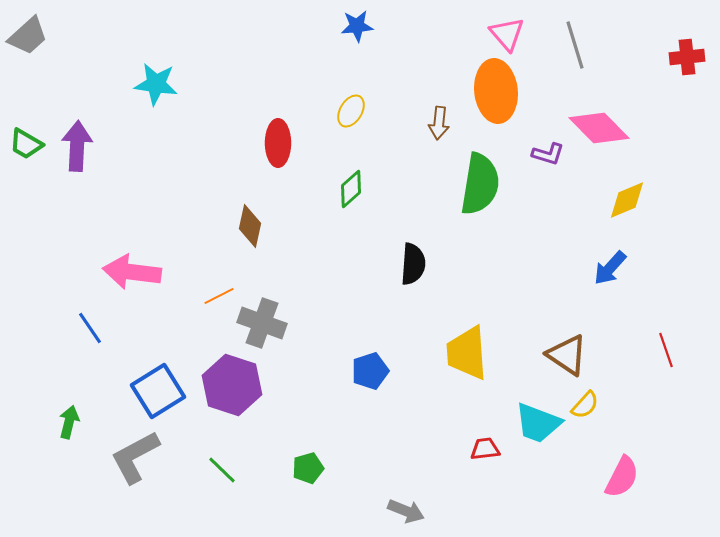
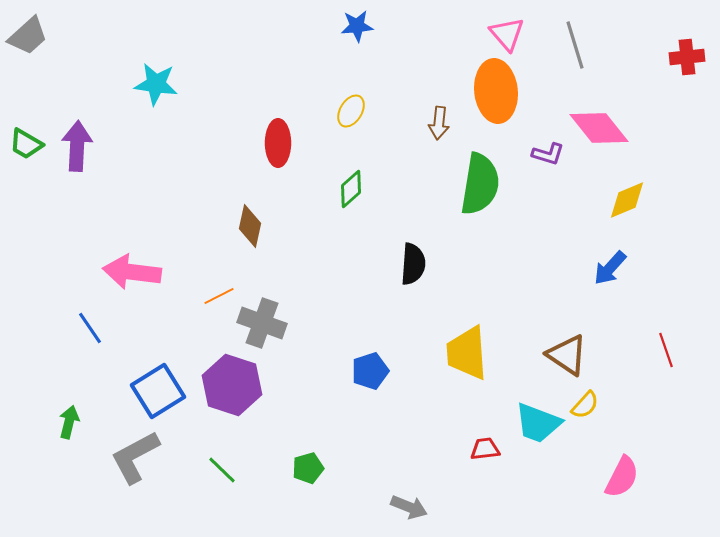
pink diamond: rotated 6 degrees clockwise
gray arrow: moved 3 px right, 4 px up
